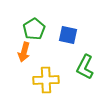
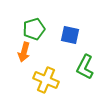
green pentagon: rotated 15 degrees clockwise
blue square: moved 2 px right
yellow cross: rotated 25 degrees clockwise
